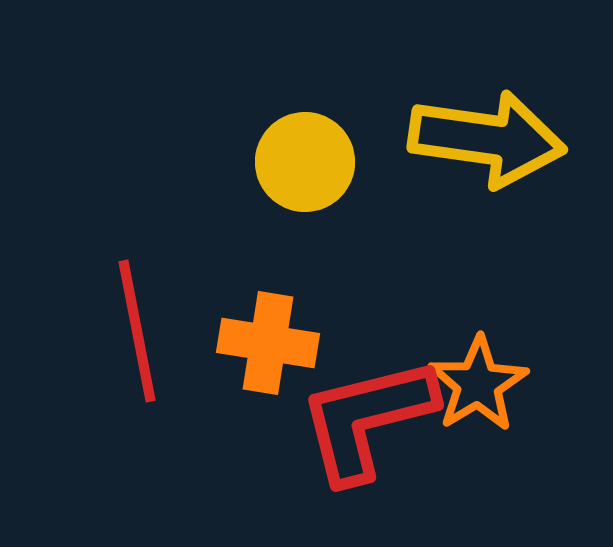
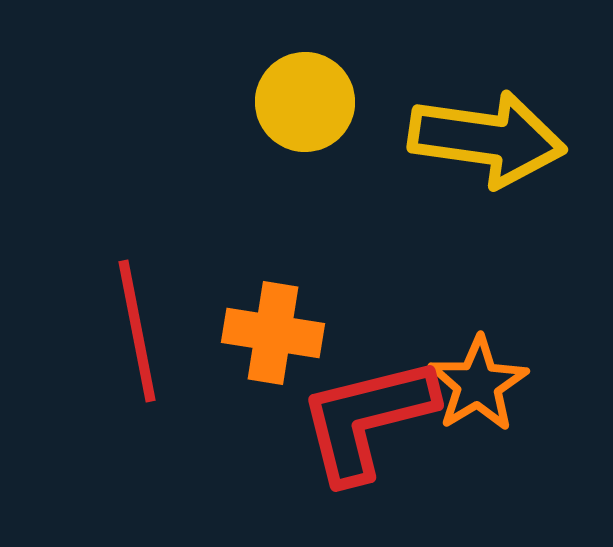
yellow circle: moved 60 px up
orange cross: moved 5 px right, 10 px up
